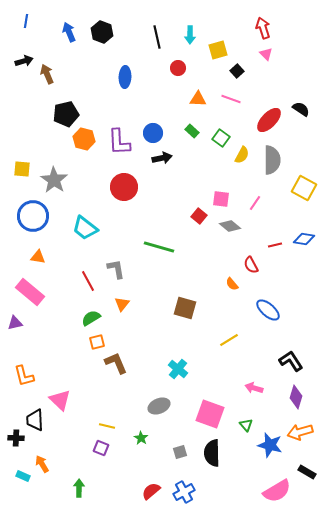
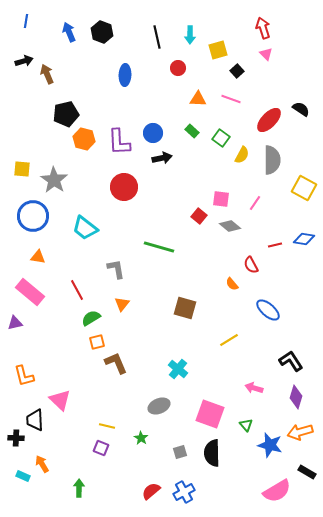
blue ellipse at (125, 77): moved 2 px up
red line at (88, 281): moved 11 px left, 9 px down
